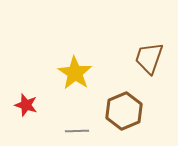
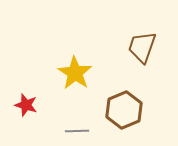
brown trapezoid: moved 7 px left, 11 px up
brown hexagon: moved 1 px up
